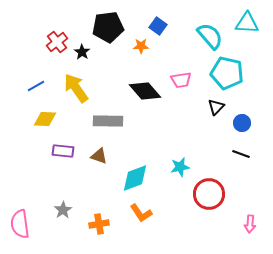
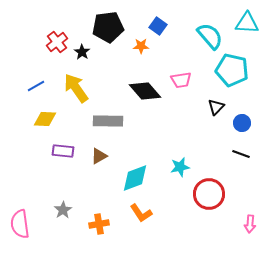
cyan pentagon: moved 5 px right, 3 px up
brown triangle: rotated 48 degrees counterclockwise
